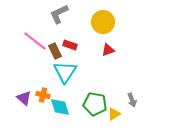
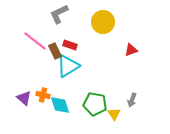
red triangle: moved 23 px right
cyan triangle: moved 3 px right, 6 px up; rotated 25 degrees clockwise
gray arrow: rotated 40 degrees clockwise
cyan diamond: moved 2 px up
yellow triangle: rotated 32 degrees counterclockwise
